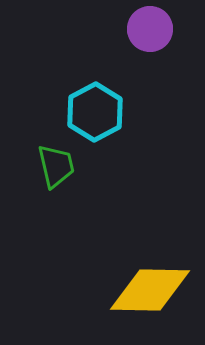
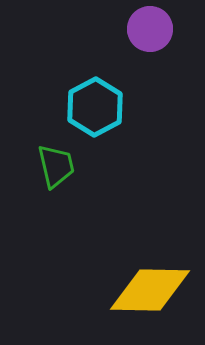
cyan hexagon: moved 5 px up
